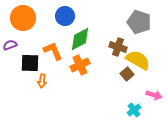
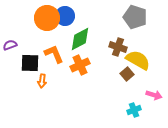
orange circle: moved 24 px right
gray pentagon: moved 4 px left, 5 px up
orange L-shape: moved 1 px right, 3 px down
cyan cross: rotated 16 degrees clockwise
